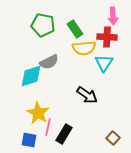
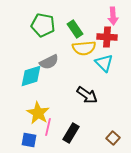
cyan triangle: rotated 18 degrees counterclockwise
black rectangle: moved 7 px right, 1 px up
